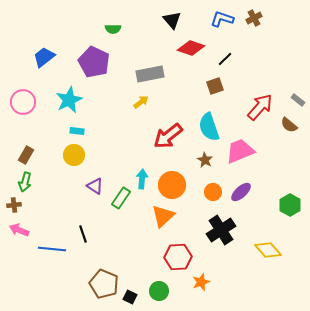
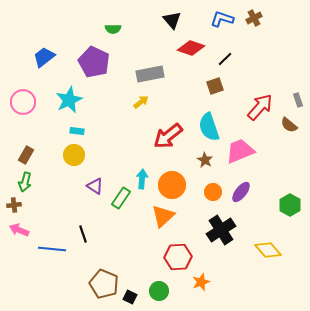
gray rectangle at (298, 100): rotated 32 degrees clockwise
purple ellipse at (241, 192): rotated 10 degrees counterclockwise
